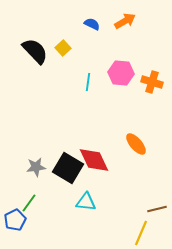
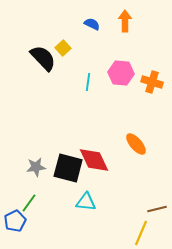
orange arrow: rotated 60 degrees counterclockwise
black semicircle: moved 8 px right, 7 px down
black square: rotated 16 degrees counterclockwise
blue pentagon: moved 1 px down
